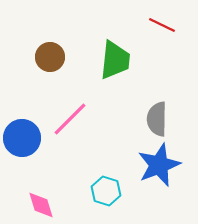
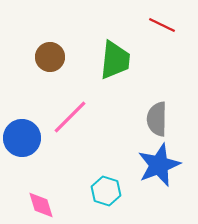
pink line: moved 2 px up
